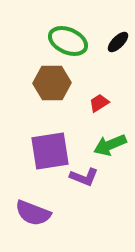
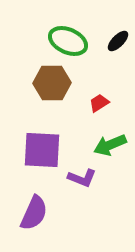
black ellipse: moved 1 px up
purple square: moved 8 px left, 1 px up; rotated 12 degrees clockwise
purple L-shape: moved 2 px left, 1 px down
purple semicircle: moved 1 px right; rotated 87 degrees counterclockwise
